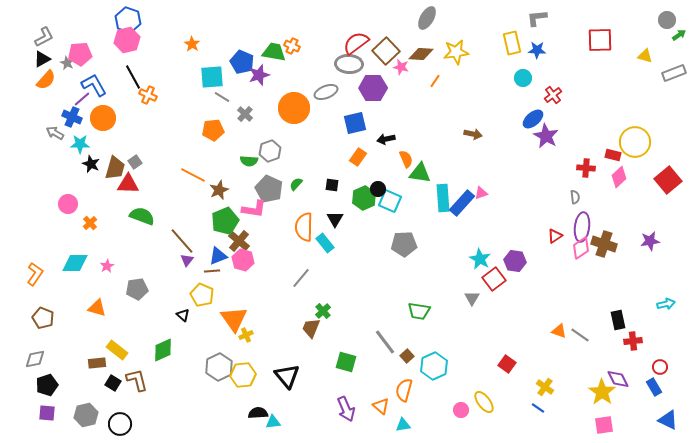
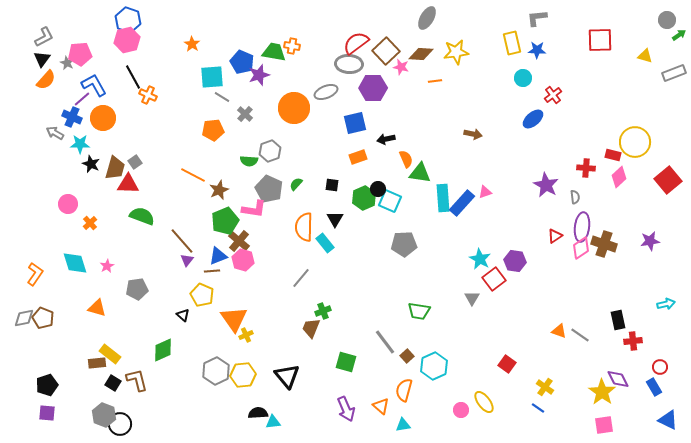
orange cross at (292, 46): rotated 14 degrees counterclockwise
black triangle at (42, 59): rotated 24 degrees counterclockwise
orange line at (435, 81): rotated 48 degrees clockwise
purple star at (546, 136): moved 49 px down
orange rectangle at (358, 157): rotated 36 degrees clockwise
pink triangle at (481, 193): moved 4 px right, 1 px up
cyan diamond at (75, 263): rotated 72 degrees clockwise
green cross at (323, 311): rotated 21 degrees clockwise
yellow rectangle at (117, 350): moved 7 px left, 4 px down
gray diamond at (35, 359): moved 11 px left, 41 px up
gray hexagon at (219, 367): moved 3 px left, 4 px down
gray hexagon at (86, 415): moved 18 px right; rotated 25 degrees counterclockwise
